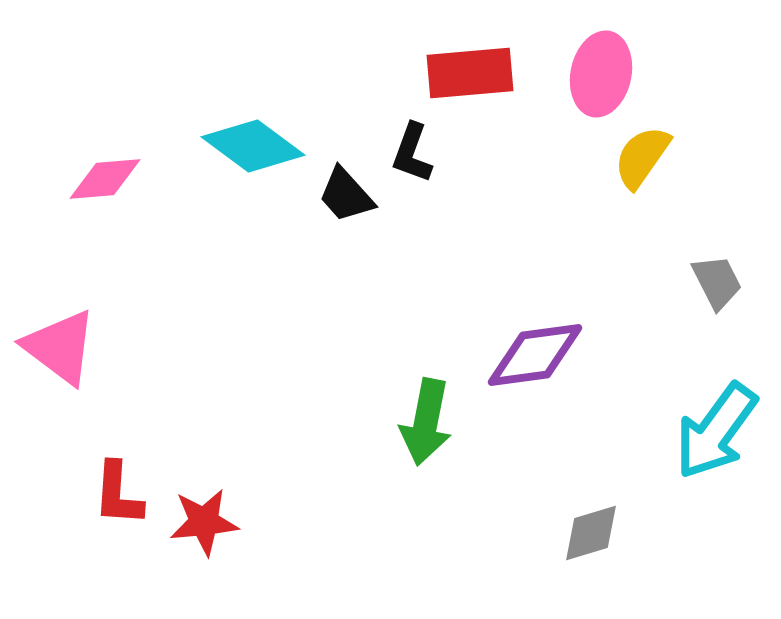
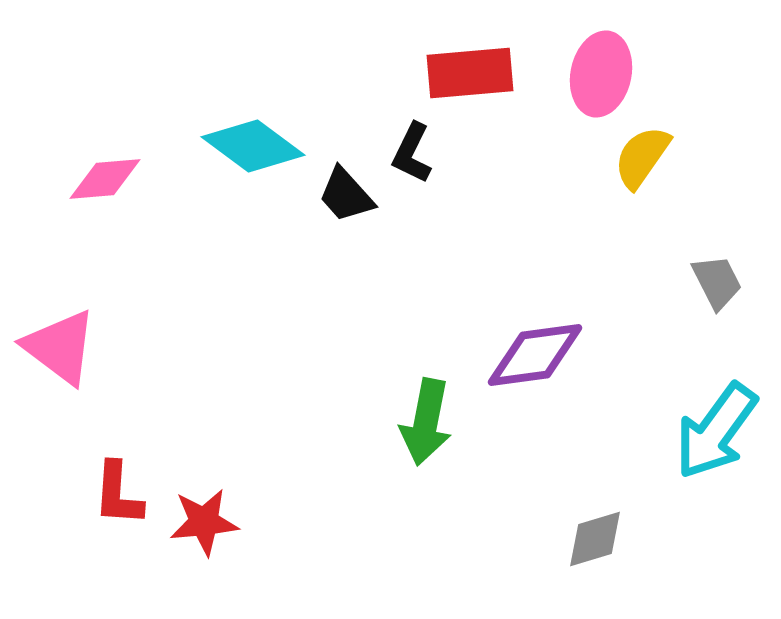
black L-shape: rotated 6 degrees clockwise
gray diamond: moved 4 px right, 6 px down
